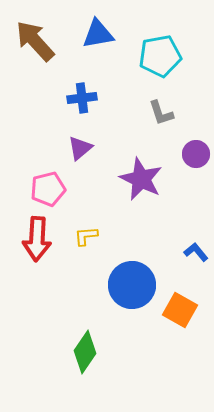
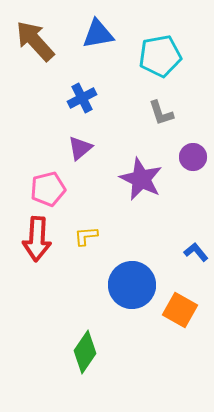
blue cross: rotated 20 degrees counterclockwise
purple circle: moved 3 px left, 3 px down
